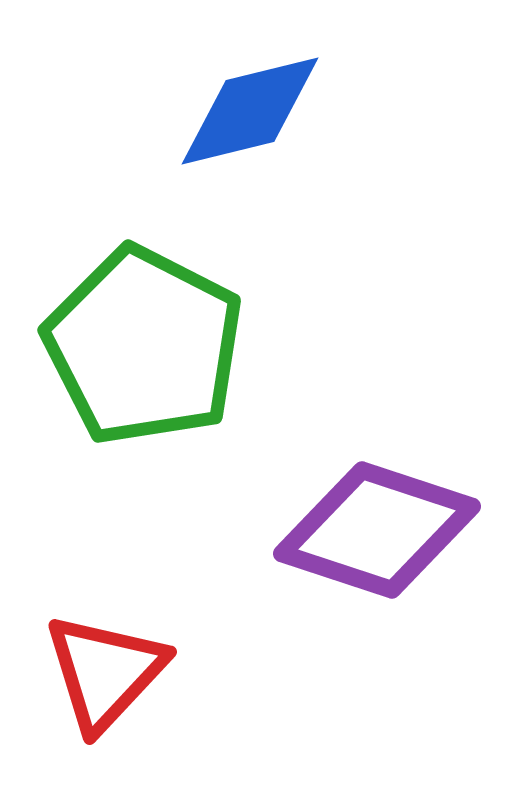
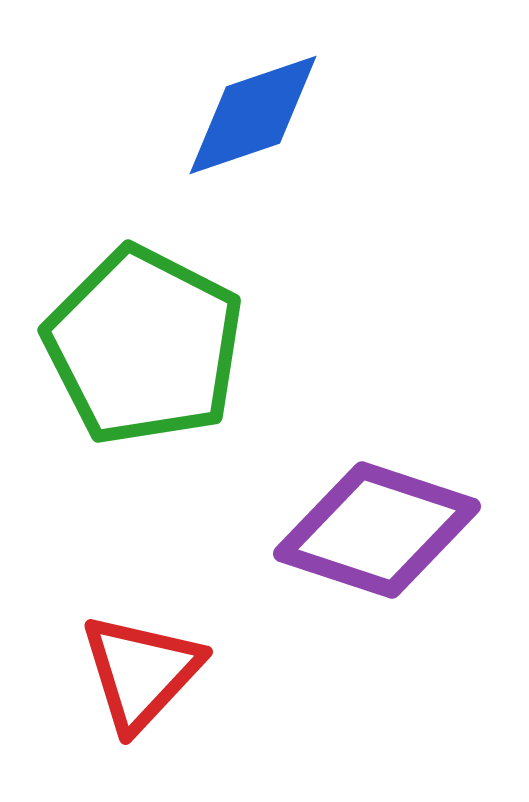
blue diamond: moved 3 px right, 4 px down; rotated 5 degrees counterclockwise
red triangle: moved 36 px right
